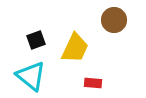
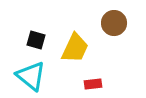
brown circle: moved 3 px down
black square: rotated 36 degrees clockwise
red rectangle: moved 1 px down; rotated 12 degrees counterclockwise
